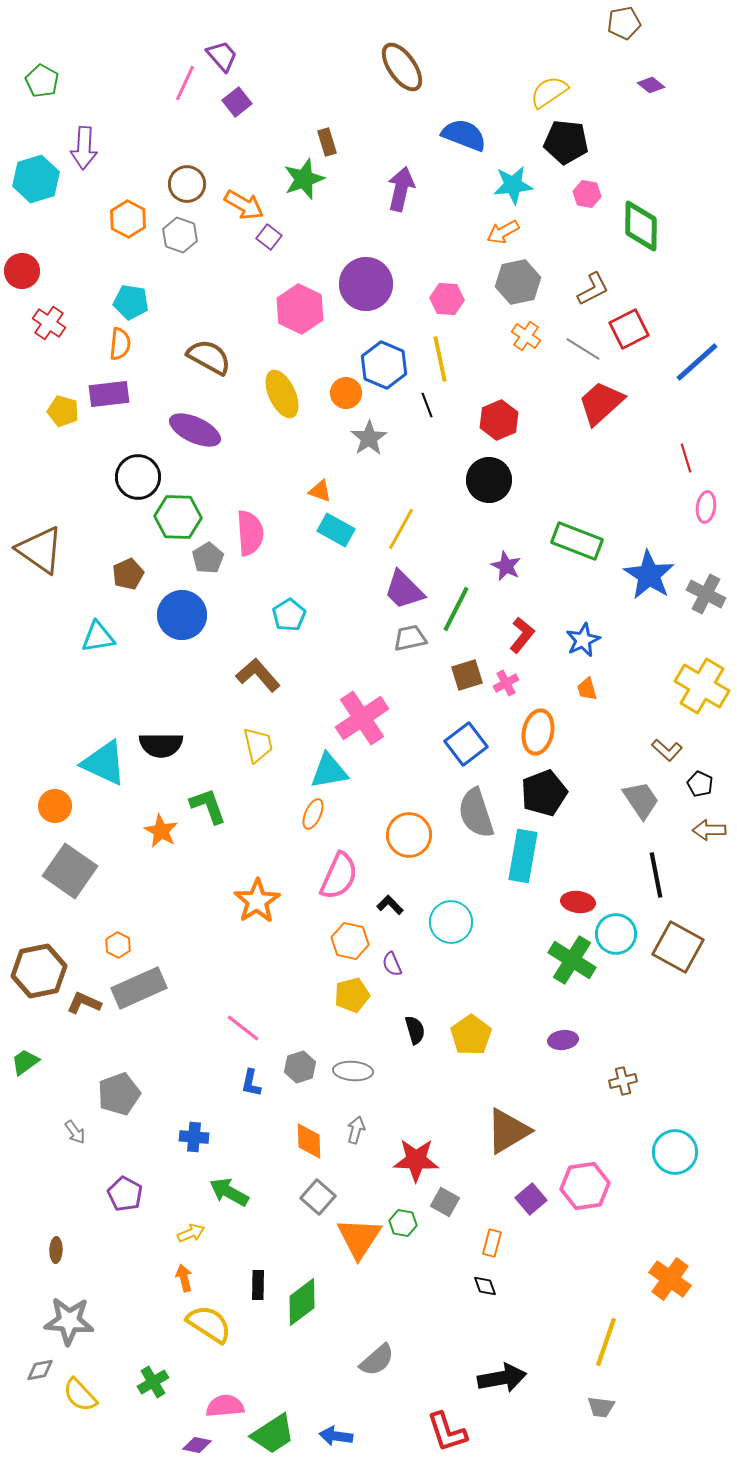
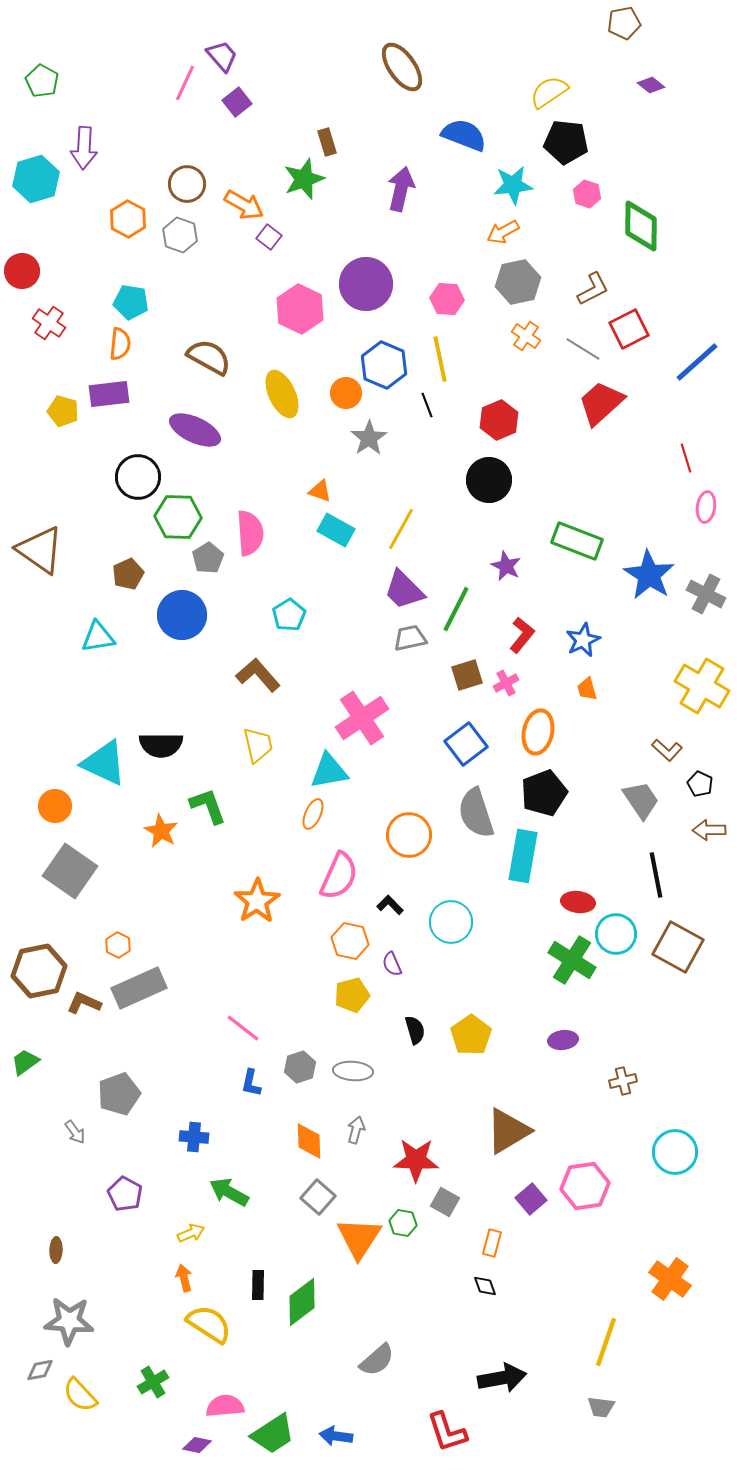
pink hexagon at (587, 194): rotated 8 degrees clockwise
